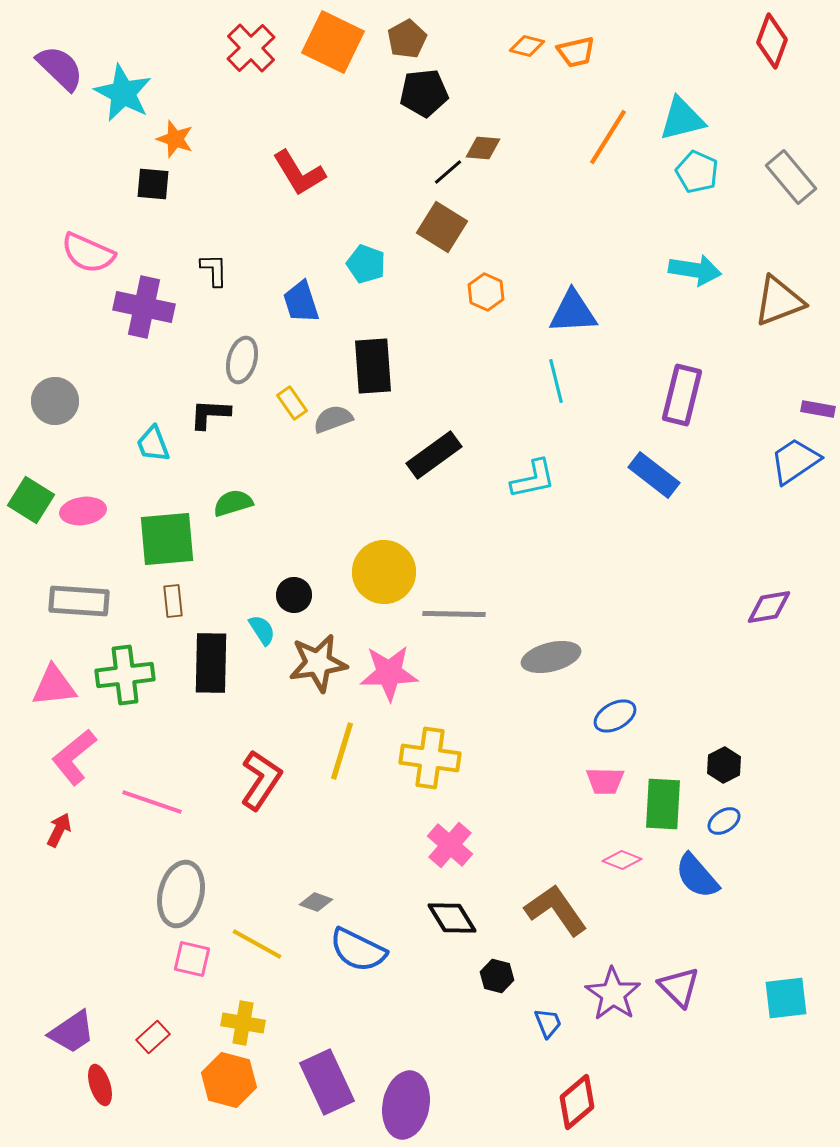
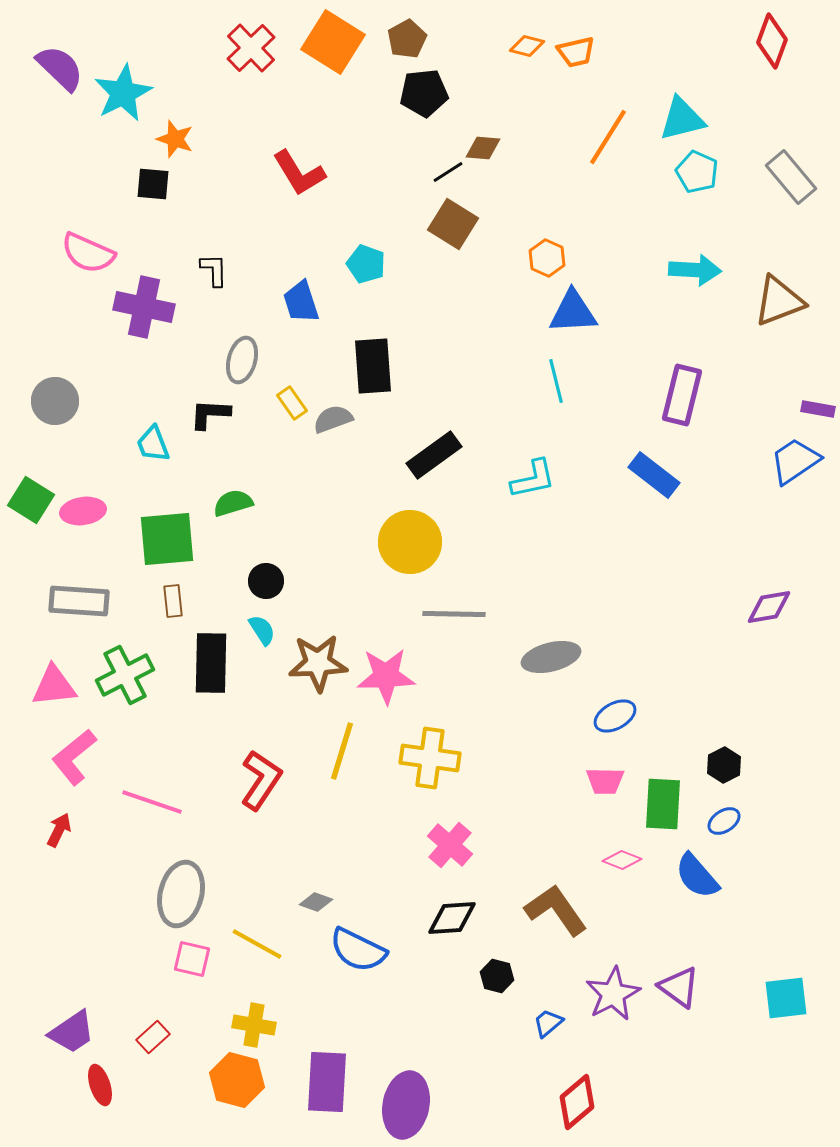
orange square at (333, 42): rotated 6 degrees clockwise
cyan star at (123, 93): rotated 18 degrees clockwise
black line at (448, 172): rotated 8 degrees clockwise
brown square at (442, 227): moved 11 px right, 3 px up
cyan arrow at (695, 270): rotated 6 degrees counterclockwise
orange hexagon at (486, 292): moved 61 px right, 34 px up
yellow circle at (384, 572): moved 26 px right, 30 px up
black circle at (294, 595): moved 28 px left, 14 px up
brown star at (318, 663): rotated 6 degrees clockwise
pink star at (389, 673): moved 3 px left, 3 px down
green cross at (125, 675): rotated 20 degrees counterclockwise
black diamond at (452, 918): rotated 63 degrees counterclockwise
purple triangle at (679, 987): rotated 9 degrees counterclockwise
purple star at (613, 994): rotated 10 degrees clockwise
yellow cross at (243, 1023): moved 11 px right, 2 px down
blue trapezoid at (548, 1023): rotated 108 degrees counterclockwise
orange hexagon at (229, 1080): moved 8 px right
purple rectangle at (327, 1082): rotated 28 degrees clockwise
